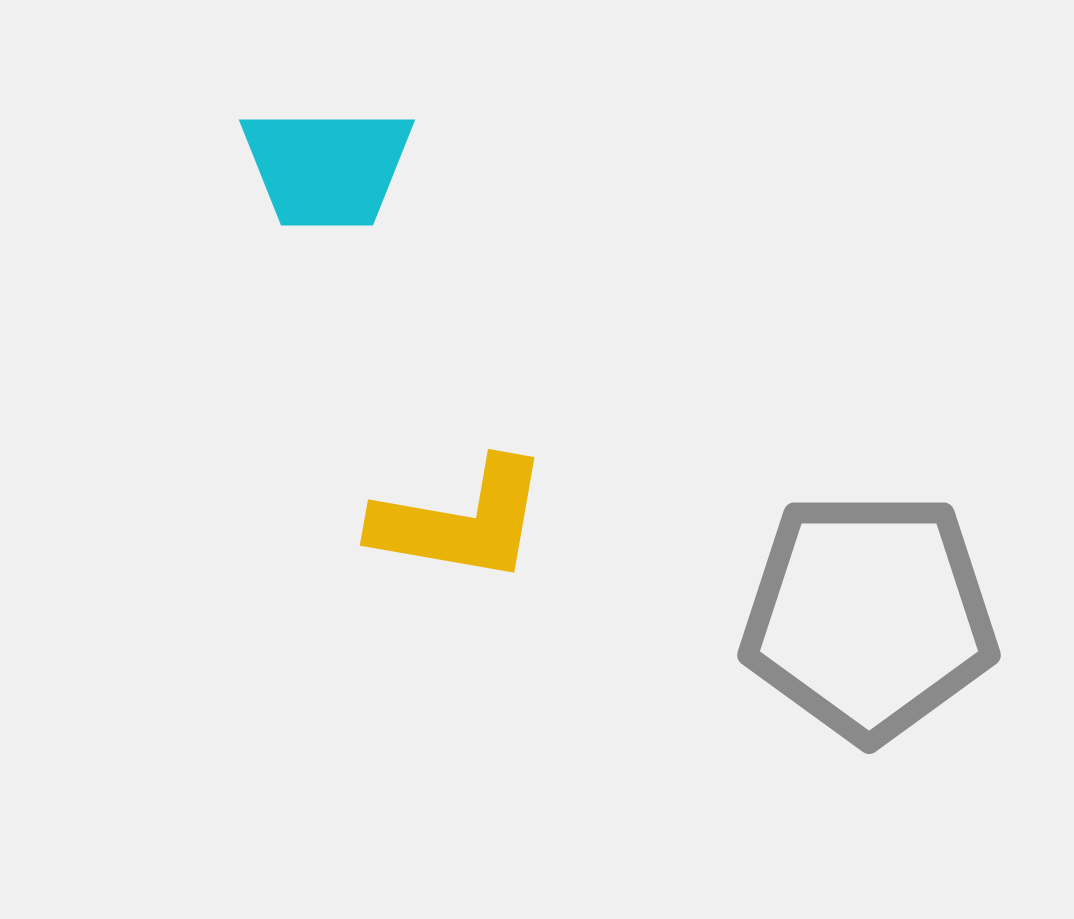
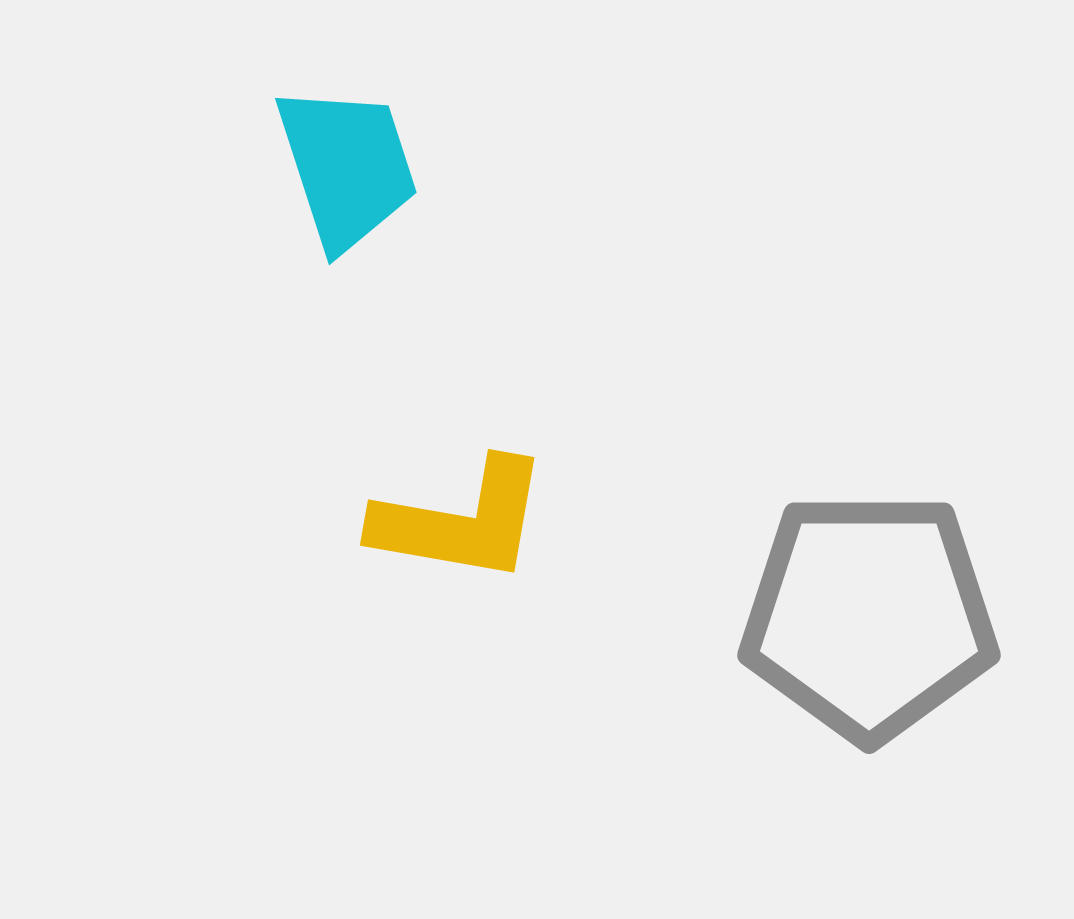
cyan trapezoid: moved 20 px right; rotated 108 degrees counterclockwise
